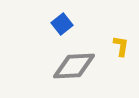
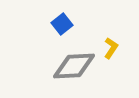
yellow L-shape: moved 10 px left, 2 px down; rotated 25 degrees clockwise
